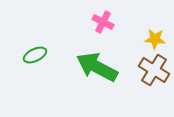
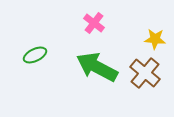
pink cross: moved 9 px left, 1 px down; rotated 10 degrees clockwise
brown cross: moved 9 px left, 3 px down; rotated 8 degrees clockwise
